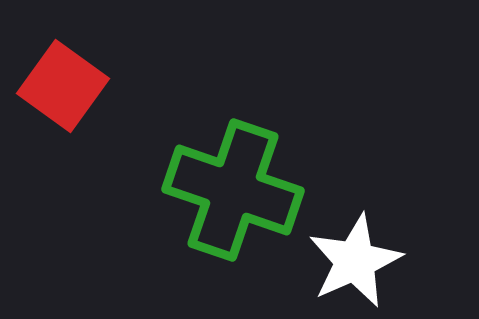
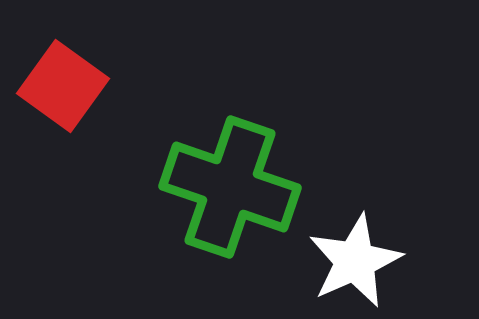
green cross: moved 3 px left, 3 px up
